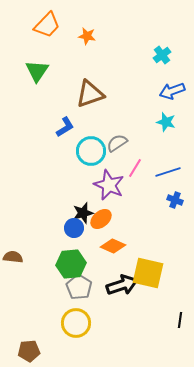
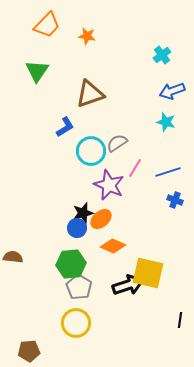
blue circle: moved 3 px right
black arrow: moved 6 px right
